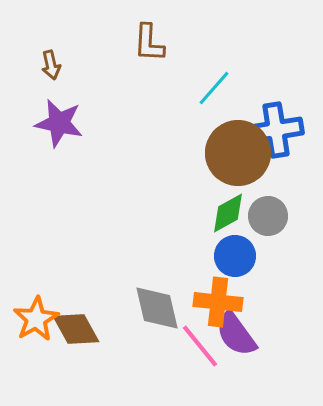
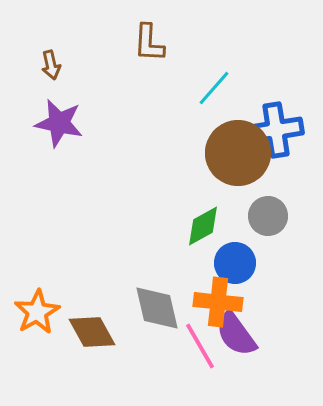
green diamond: moved 25 px left, 13 px down
blue circle: moved 7 px down
orange star: moved 1 px right, 7 px up
brown diamond: moved 16 px right, 3 px down
pink line: rotated 9 degrees clockwise
